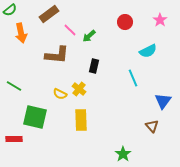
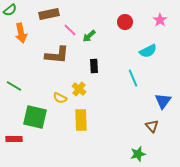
brown rectangle: rotated 24 degrees clockwise
black rectangle: rotated 16 degrees counterclockwise
yellow semicircle: moved 4 px down
green star: moved 15 px right; rotated 21 degrees clockwise
